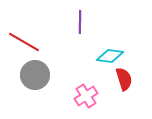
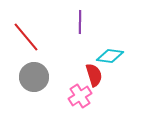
red line: moved 2 px right, 5 px up; rotated 20 degrees clockwise
gray circle: moved 1 px left, 2 px down
red semicircle: moved 30 px left, 4 px up
pink cross: moved 6 px left
